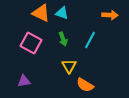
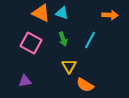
purple triangle: moved 1 px right
